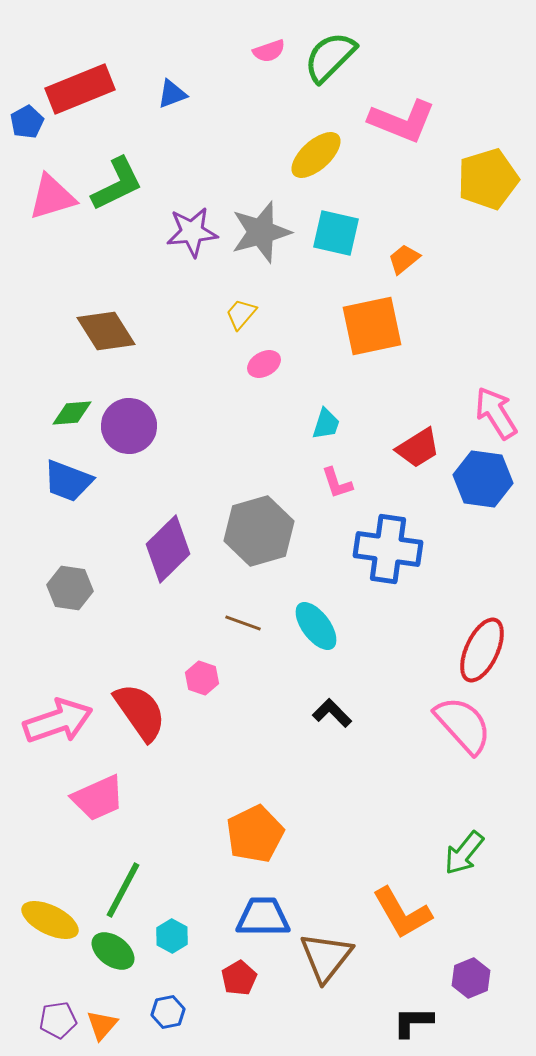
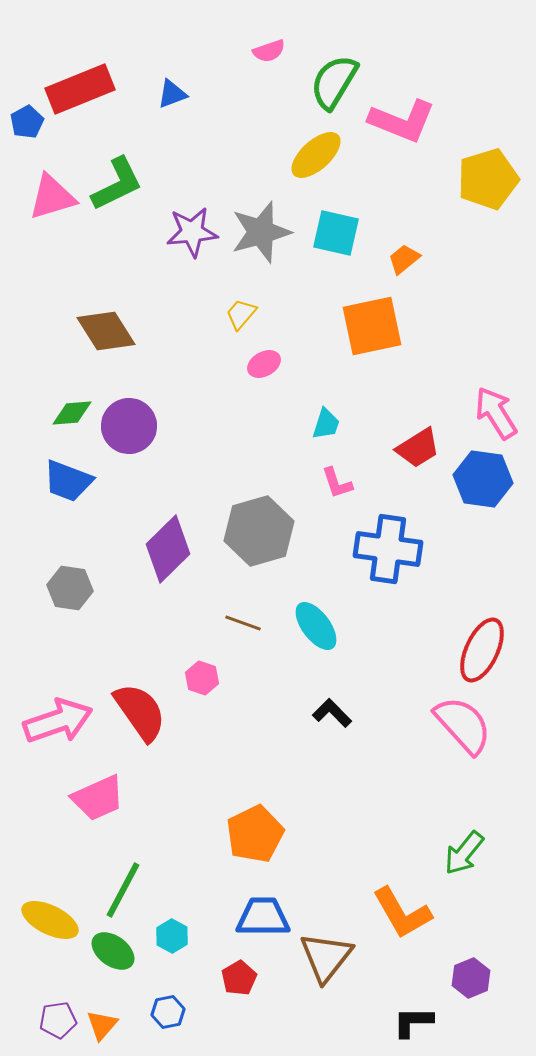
green semicircle at (330, 57): moved 4 px right, 25 px down; rotated 14 degrees counterclockwise
